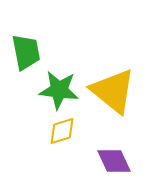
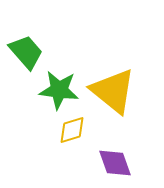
green trapezoid: rotated 30 degrees counterclockwise
yellow diamond: moved 10 px right, 1 px up
purple diamond: moved 1 px right, 2 px down; rotated 6 degrees clockwise
